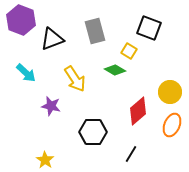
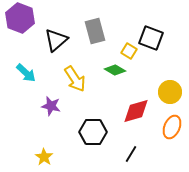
purple hexagon: moved 1 px left, 2 px up
black square: moved 2 px right, 10 px down
black triangle: moved 4 px right, 1 px down; rotated 20 degrees counterclockwise
red diamond: moved 2 px left; rotated 24 degrees clockwise
orange ellipse: moved 2 px down
yellow star: moved 1 px left, 3 px up
